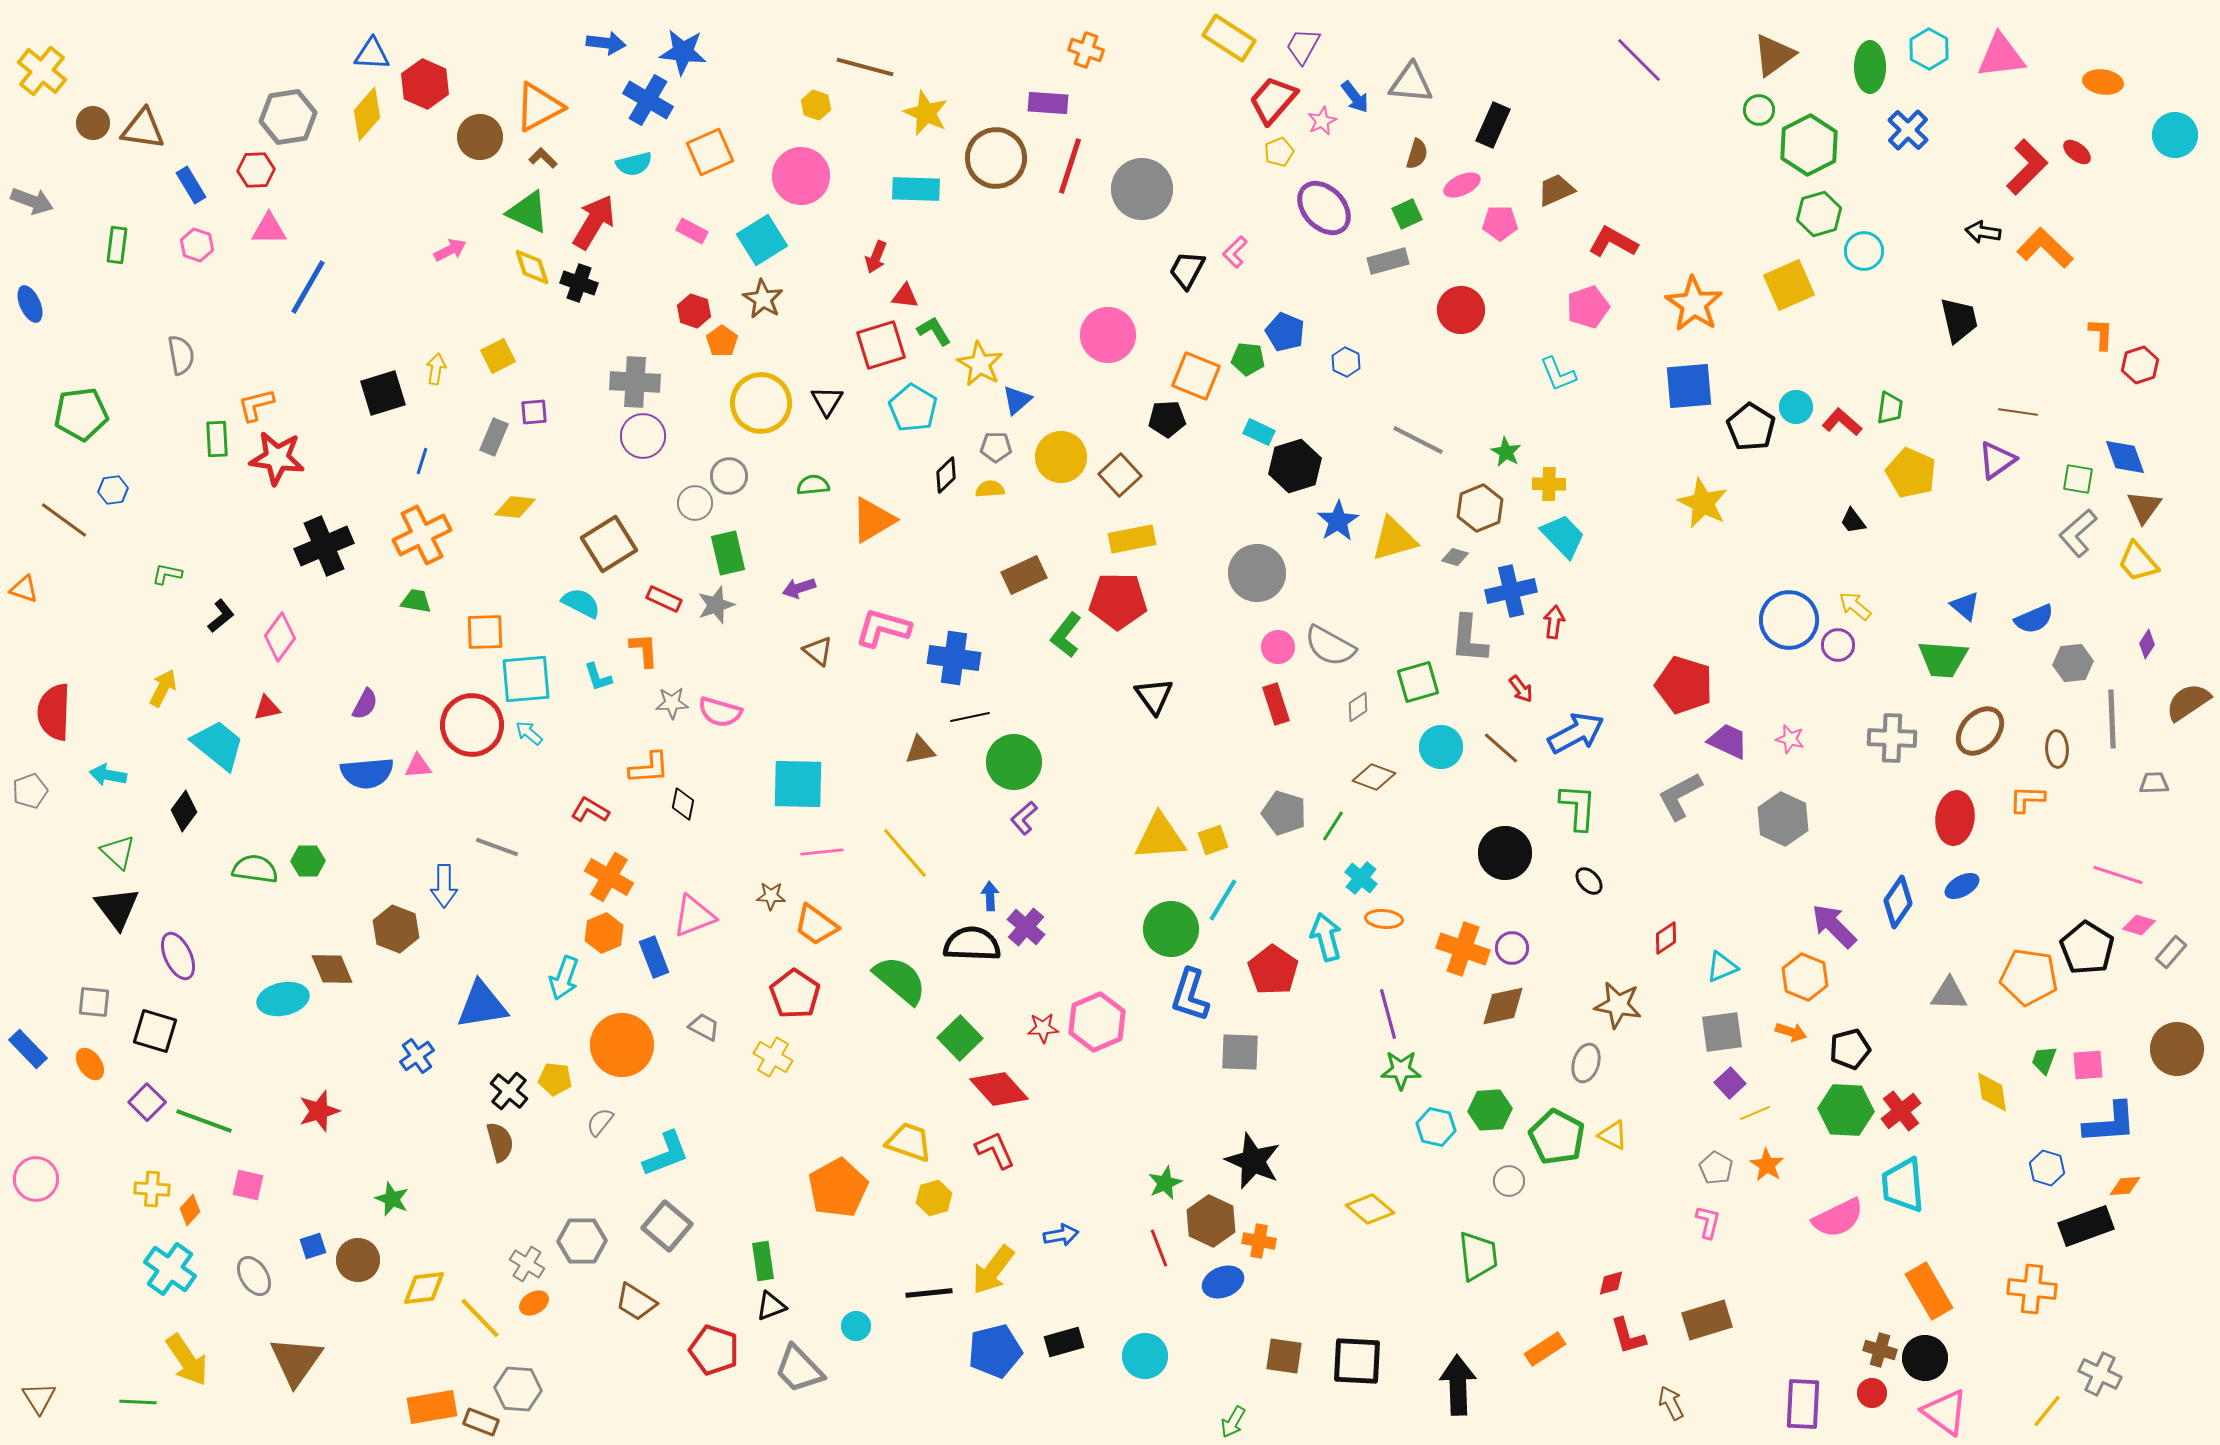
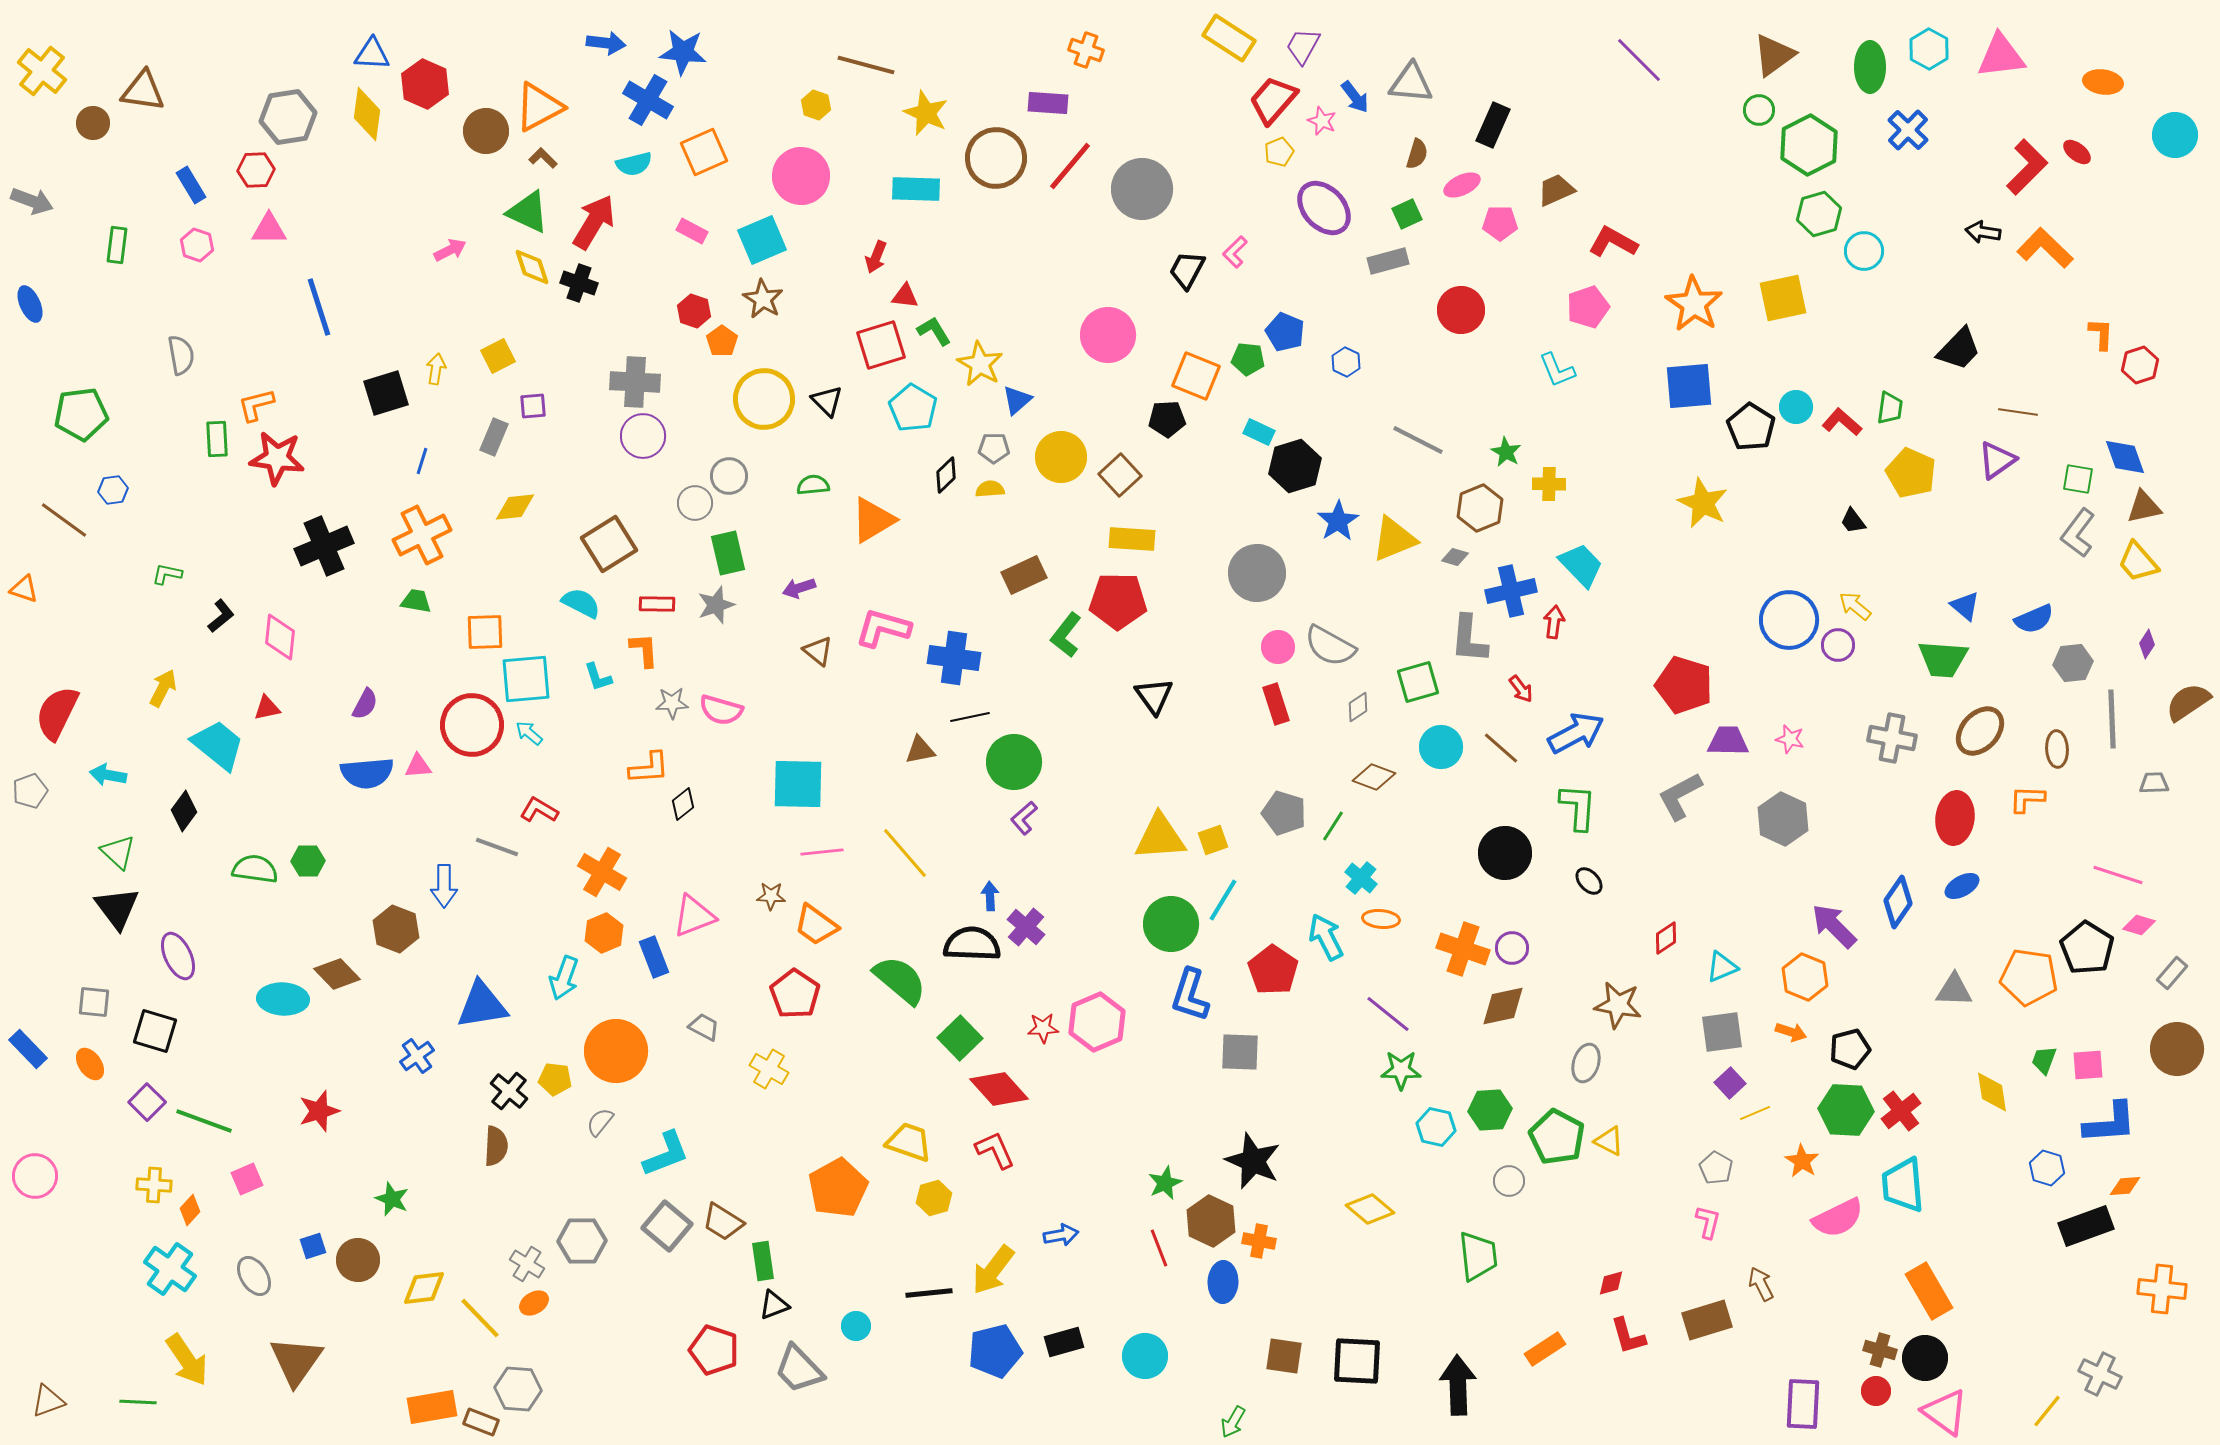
brown line at (865, 67): moved 1 px right, 2 px up
yellow diamond at (367, 114): rotated 34 degrees counterclockwise
pink star at (1322, 121): rotated 24 degrees counterclockwise
brown triangle at (143, 129): moved 38 px up
brown circle at (480, 137): moved 6 px right, 6 px up
orange square at (710, 152): moved 6 px left
red line at (1070, 166): rotated 22 degrees clockwise
cyan square at (762, 240): rotated 9 degrees clockwise
yellow square at (1789, 285): moved 6 px left, 13 px down; rotated 12 degrees clockwise
blue line at (308, 287): moved 11 px right, 20 px down; rotated 48 degrees counterclockwise
black trapezoid at (1959, 320): moved 29 px down; rotated 57 degrees clockwise
cyan L-shape at (1558, 374): moved 1 px left, 4 px up
black square at (383, 393): moved 3 px right
black triangle at (827, 401): rotated 16 degrees counterclockwise
yellow circle at (761, 403): moved 3 px right, 4 px up
purple square at (534, 412): moved 1 px left, 6 px up
gray pentagon at (996, 447): moved 2 px left, 1 px down
yellow diamond at (515, 507): rotated 12 degrees counterclockwise
brown triangle at (2144, 507): rotated 42 degrees clockwise
gray L-shape at (2078, 533): rotated 12 degrees counterclockwise
cyan trapezoid at (1563, 536): moved 18 px right, 29 px down
yellow rectangle at (1132, 539): rotated 15 degrees clockwise
yellow triangle at (1394, 539): rotated 6 degrees counterclockwise
red rectangle at (664, 599): moved 7 px left, 5 px down; rotated 24 degrees counterclockwise
pink diamond at (280, 637): rotated 30 degrees counterclockwise
red semicircle at (54, 712): moved 3 px right, 1 px down; rotated 24 degrees clockwise
pink semicircle at (720, 712): moved 1 px right, 2 px up
gray cross at (1892, 738): rotated 9 degrees clockwise
purple trapezoid at (1728, 741): rotated 24 degrees counterclockwise
black diamond at (683, 804): rotated 40 degrees clockwise
red L-shape at (590, 810): moved 51 px left
orange cross at (609, 877): moved 7 px left, 5 px up
orange ellipse at (1384, 919): moved 3 px left
green circle at (1171, 929): moved 5 px up
cyan arrow at (1326, 937): rotated 12 degrees counterclockwise
gray rectangle at (2171, 952): moved 1 px right, 21 px down
brown diamond at (332, 969): moved 5 px right, 5 px down; rotated 21 degrees counterclockwise
gray triangle at (1949, 994): moved 5 px right, 4 px up
cyan ellipse at (283, 999): rotated 15 degrees clockwise
purple line at (1388, 1014): rotated 36 degrees counterclockwise
orange circle at (622, 1045): moved 6 px left, 6 px down
yellow cross at (773, 1057): moved 4 px left, 12 px down
yellow triangle at (1613, 1135): moved 4 px left, 6 px down
brown semicircle at (500, 1142): moved 4 px left, 4 px down; rotated 18 degrees clockwise
orange star at (1767, 1165): moved 35 px right, 4 px up
pink circle at (36, 1179): moved 1 px left, 3 px up
pink square at (248, 1185): moved 1 px left, 6 px up; rotated 36 degrees counterclockwise
yellow cross at (152, 1189): moved 2 px right, 4 px up
blue ellipse at (1223, 1282): rotated 66 degrees counterclockwise
orange cross at (2032, 1289): moved 130 px right
brown trapezoid at (636, 1302): moved 87 px right, 80 px up
black triangle at (771, 1306): moved 3 px right, 1 px up
red circle at (1872, 1393): moved 4 px right, 2 px up
brown triangle at (39, 1398): moved 9 px right, 3 px down; rotated 42 degrees clockwise
brown arrow at (1671, 1403): moved 90 px right, 119 px up
